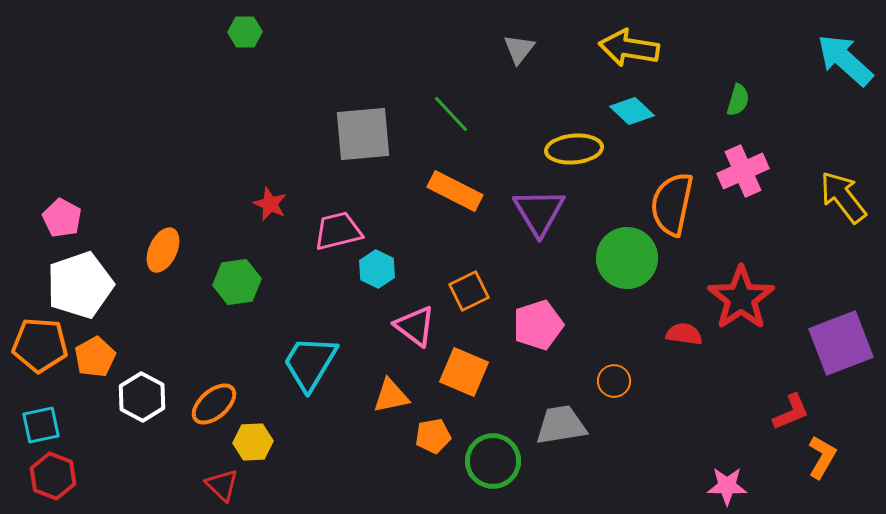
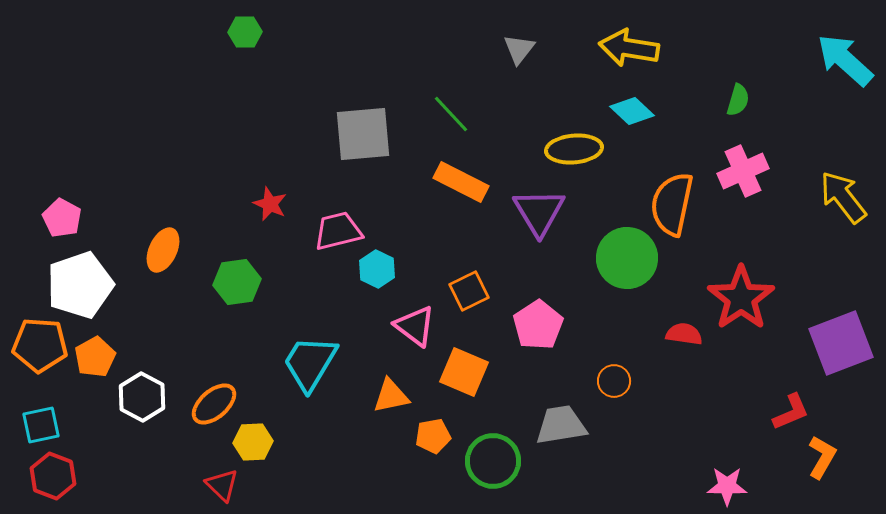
orange rectangle at (455, 191): moved 6 px right, 9 px up
pink pentagon at (538, 325): rotated 15 degrees counterclockwise
